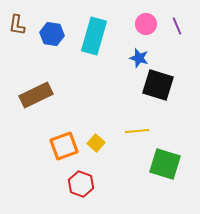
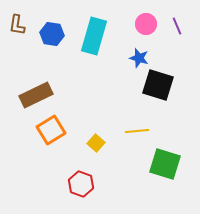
orange square: moved 13 px left, 16 px up; rotated 12 degrees counterclockwise
